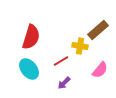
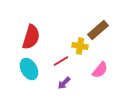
cyan ellipse: rotated 10 degrees clockwise
